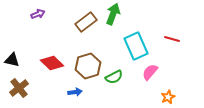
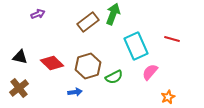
brown rectangle: moved 2 px right
black triangle: moved 8 px right, 3 px up
